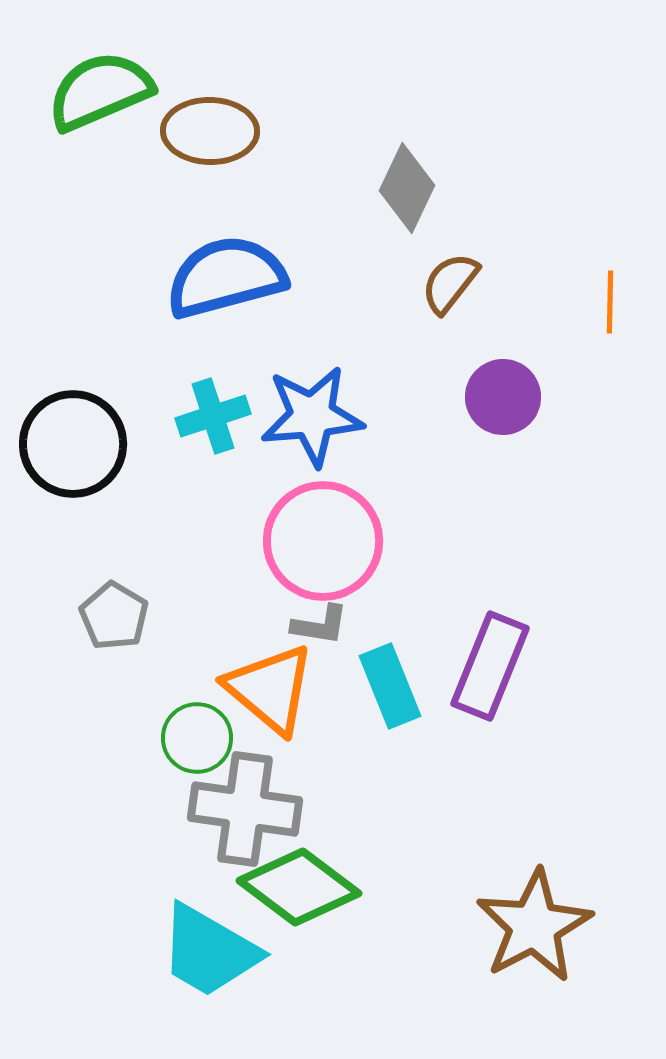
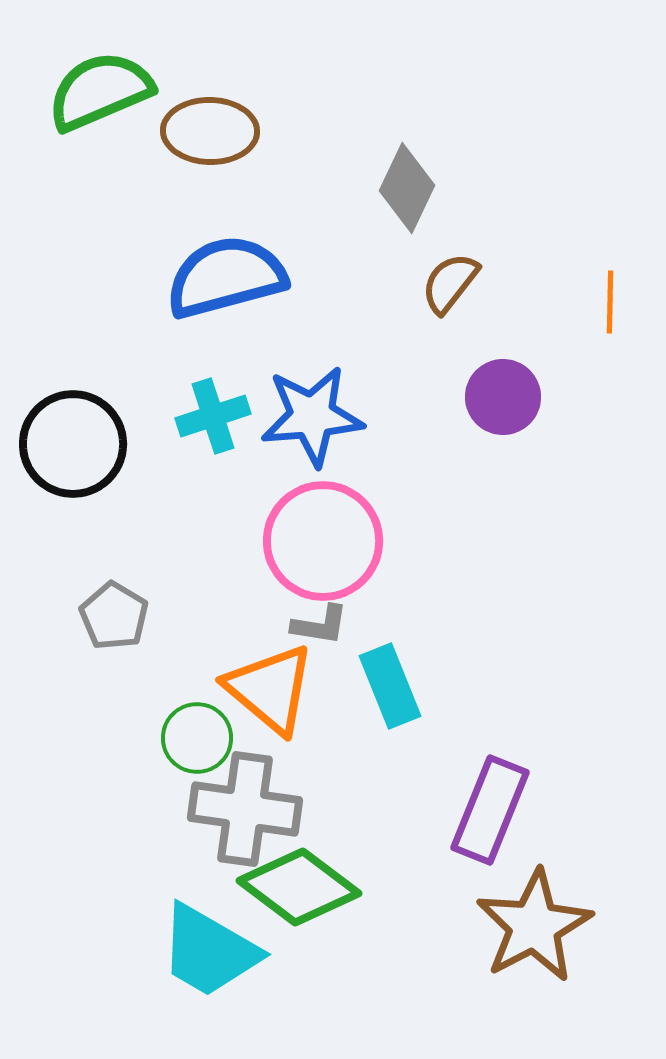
purple rectangle: moved 144 px down
